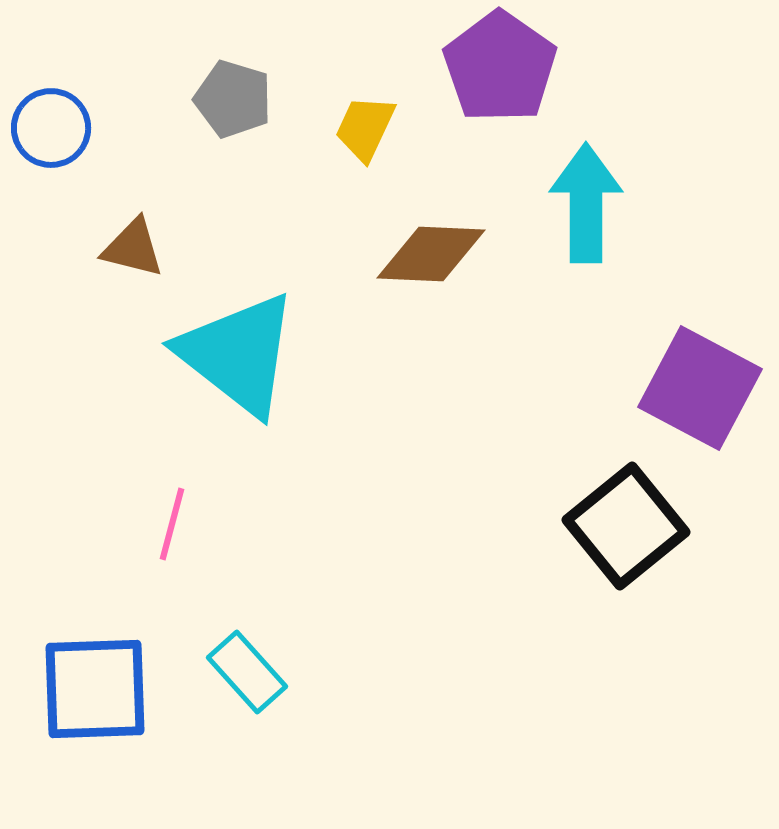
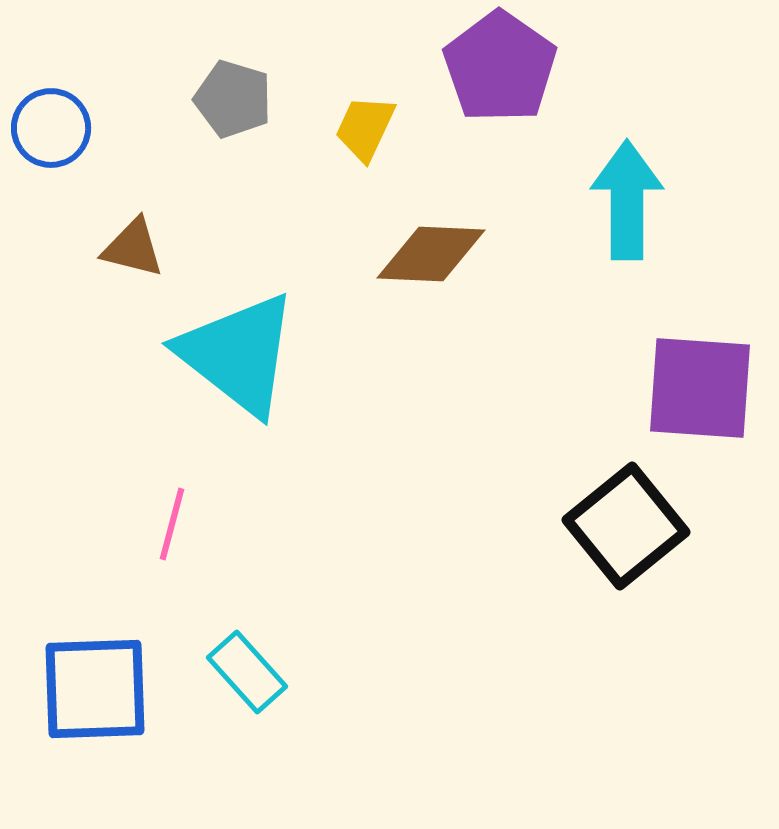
cyan arrow: moved 41 px right, 3 px up
purple square: rotated 24 degrees counterclockwise
